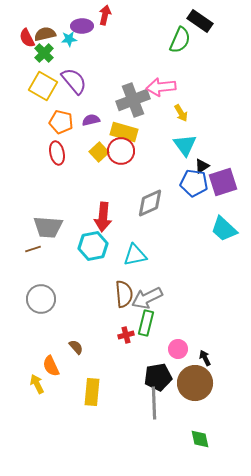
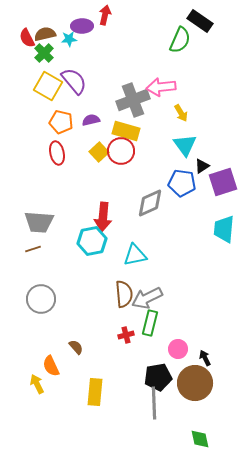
yellow square at (43, 86): moved 5 px right
yellow rectangle at (124, 132): moved 2 px right, 1 px up
blue pentagon at (194, 183): moved 12 px left
gray trapezoid at (48, 227): moved 9 px left, 5 px up
cyan trapezoid at (224, 229): rotated 52 degrees clockwise
cyan hexagon at (93, 246): moved 1 px left, 5 px up
green rectangle at (146, 323): moved 4 px right
yellow rectangle at (92, 392): moved 3 px right
